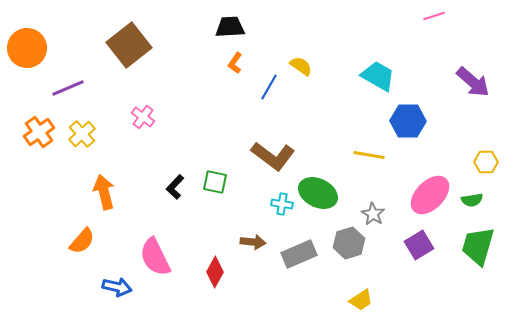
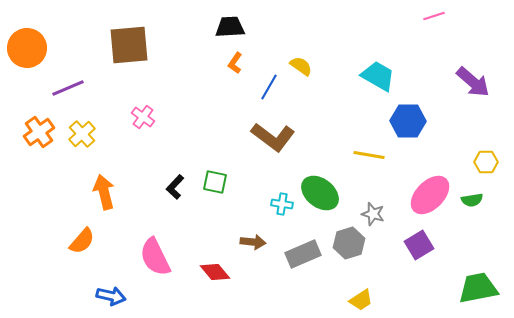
brown square: rotated 33 degrees clockwise
brown L-shape: moved 19 px up
green ellipse: moved 2 px right; rotated 12 degrees clockwise
gray star: rotated 15 degrees counterclockwise
green trapezoid: moved 42 px down; rotated 63 degrees clockwise
gray rectangle: moved 4 px right
red diamond: rotated 68 degrees counterclockwise
blue arrow: moved 6 px left, 9 px down
